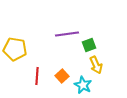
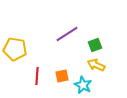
purple line: rotated 25 degrees counterclockwise
green square: moved 6 px right
yellow arrow: rotated 138 degrees clockwise
orange square: rotated 32 degrees clockwise
